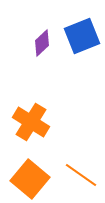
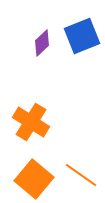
orange square: moved 4 px right
